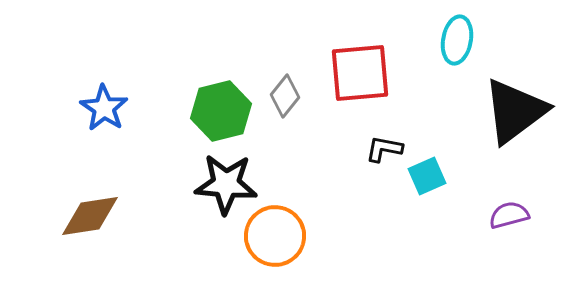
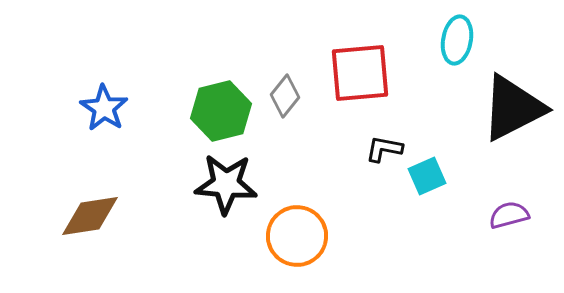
black triangle: moved 2 px left, 3 px up; rotated 10 degrees clockwise
orange circle: moved 22 px right
